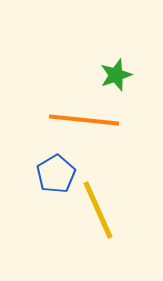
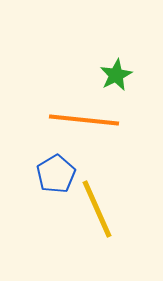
green star: rotated 8 degrees counterclockwise
yellow line: moved 1 px left, 1 px up
